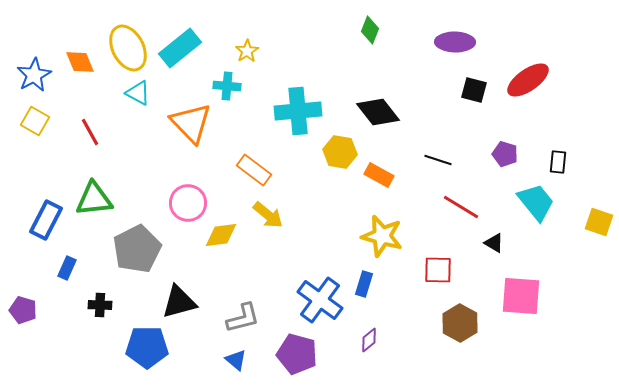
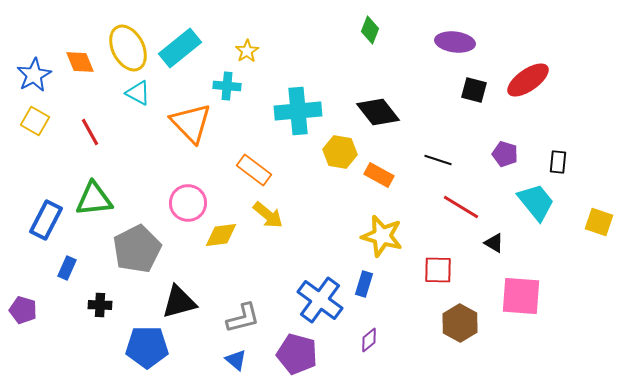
purple ellipse at (455, 42): rotated 6 degrees clockwise
